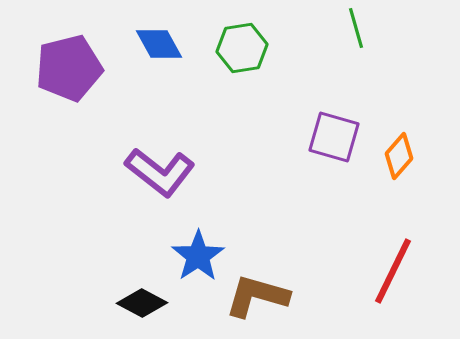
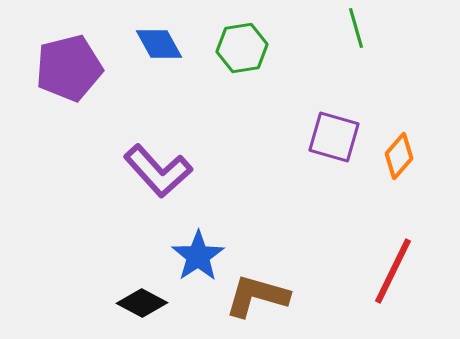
purple L-shape: moved 2 px left, 1 px up; rotated 10 degrees clockwise
